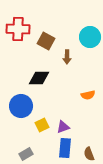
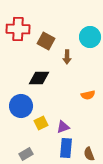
yellow square: moved 1 px left, 2 px up
blue rectangle: moved 1 px right
